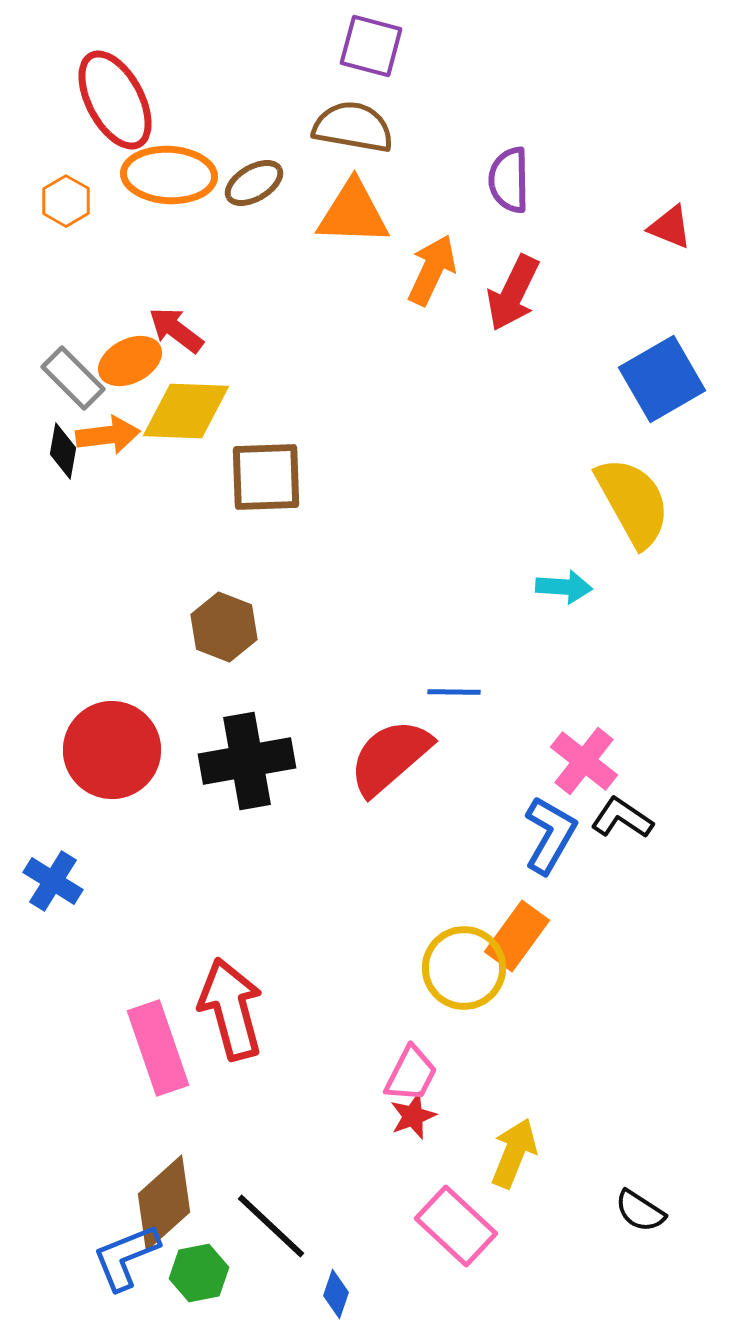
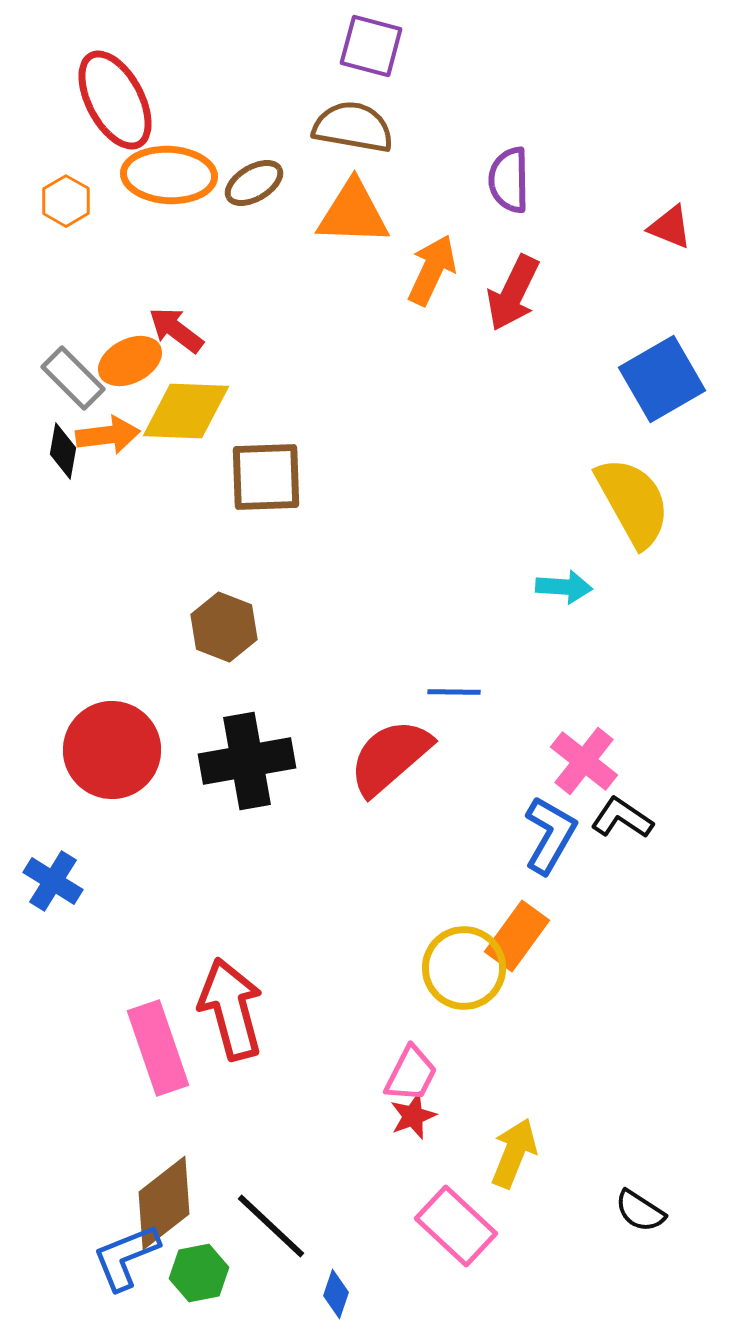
brown diamond at (164, 1203): rotated 4 degrees clockwise
